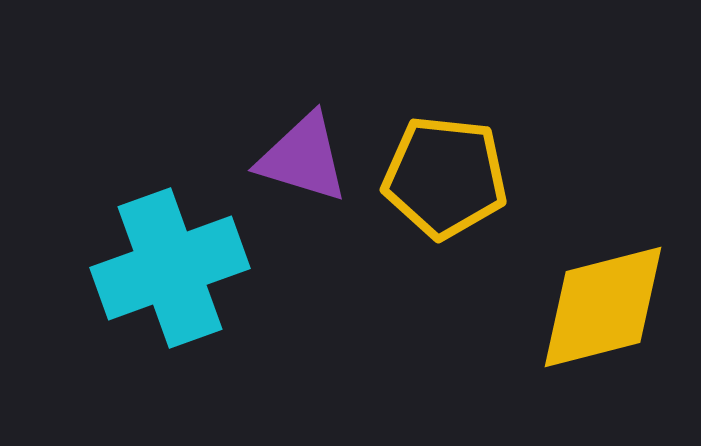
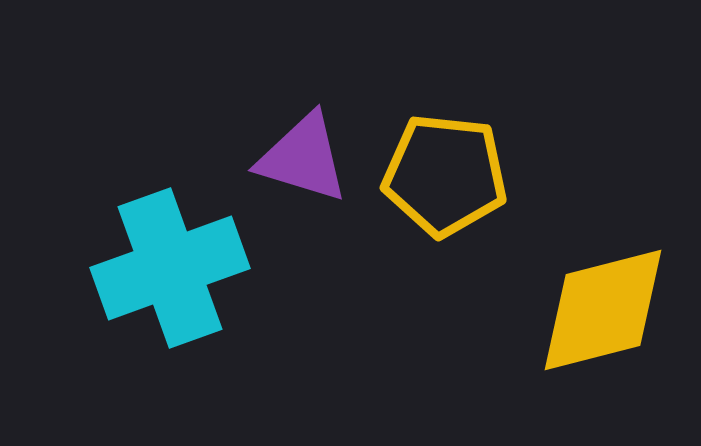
yellow pentagon: moved 2 px up
yellow diamond: moved 3 px down
